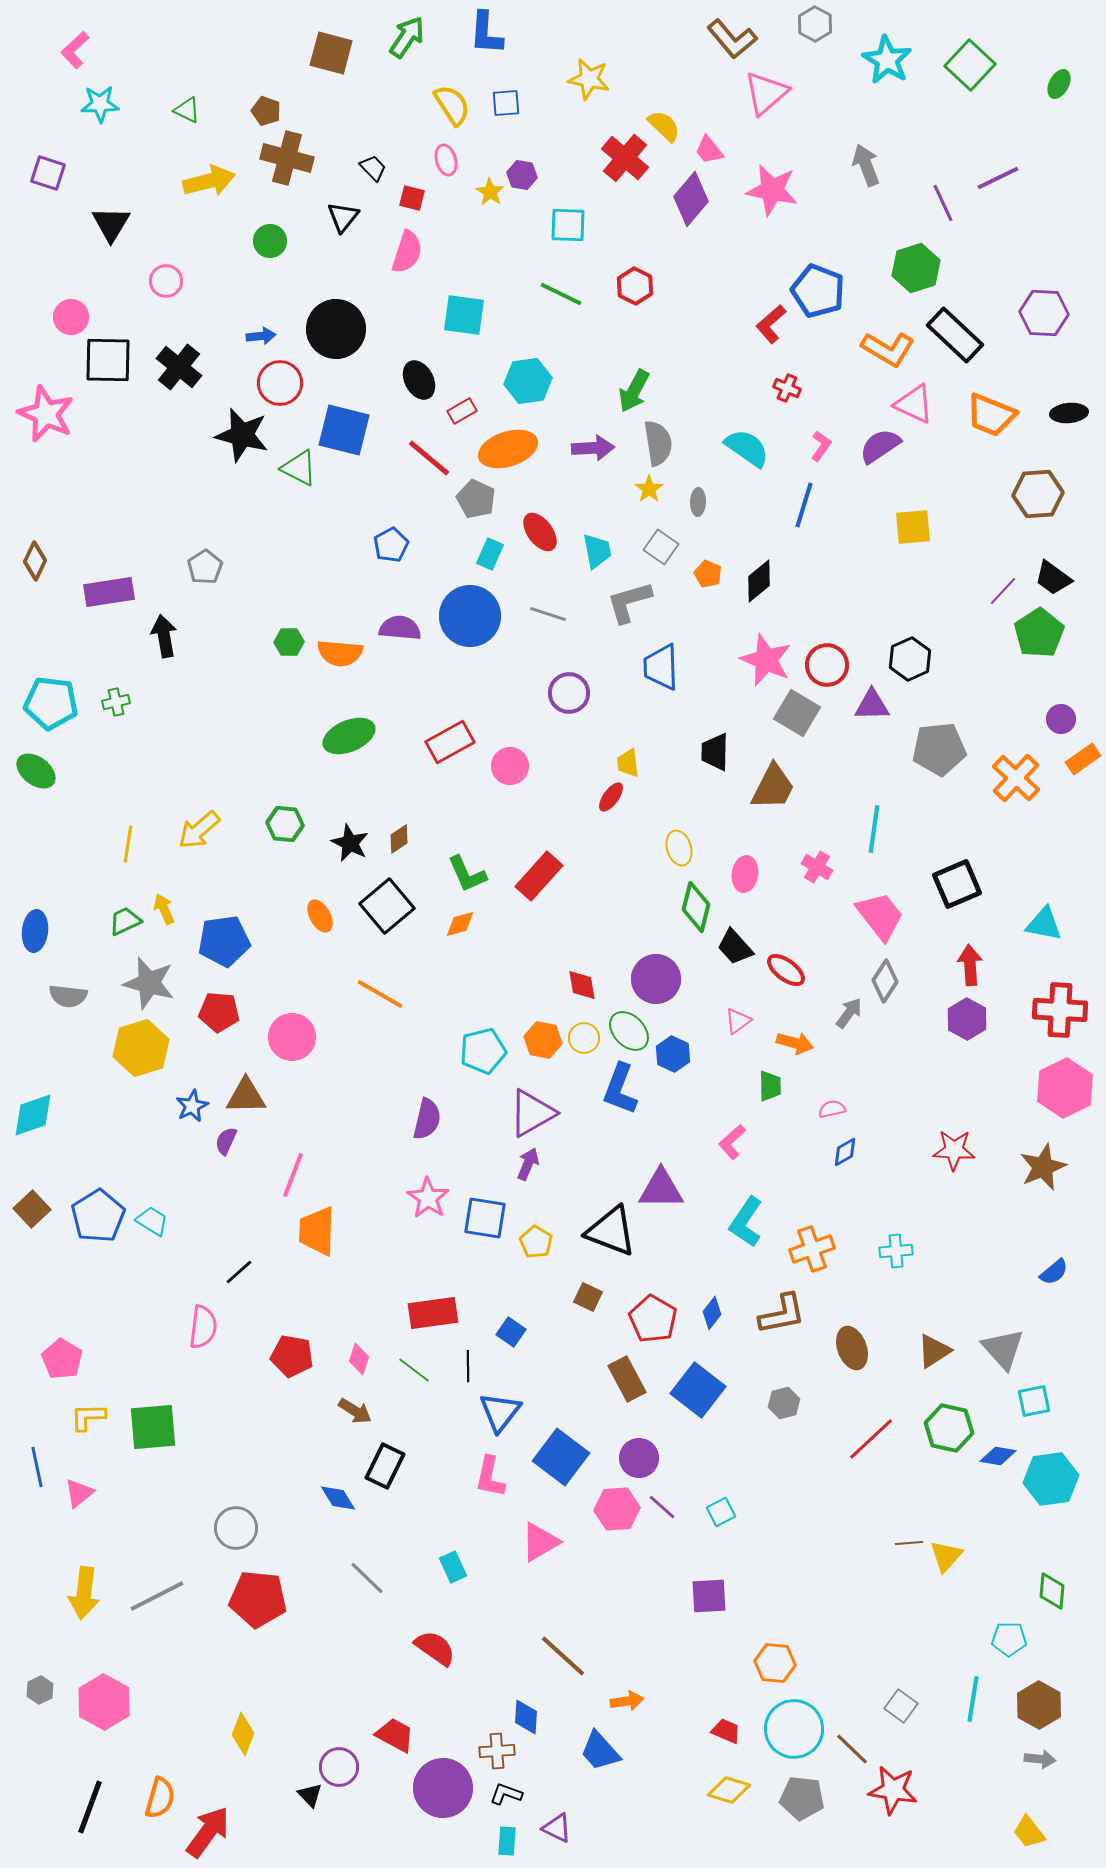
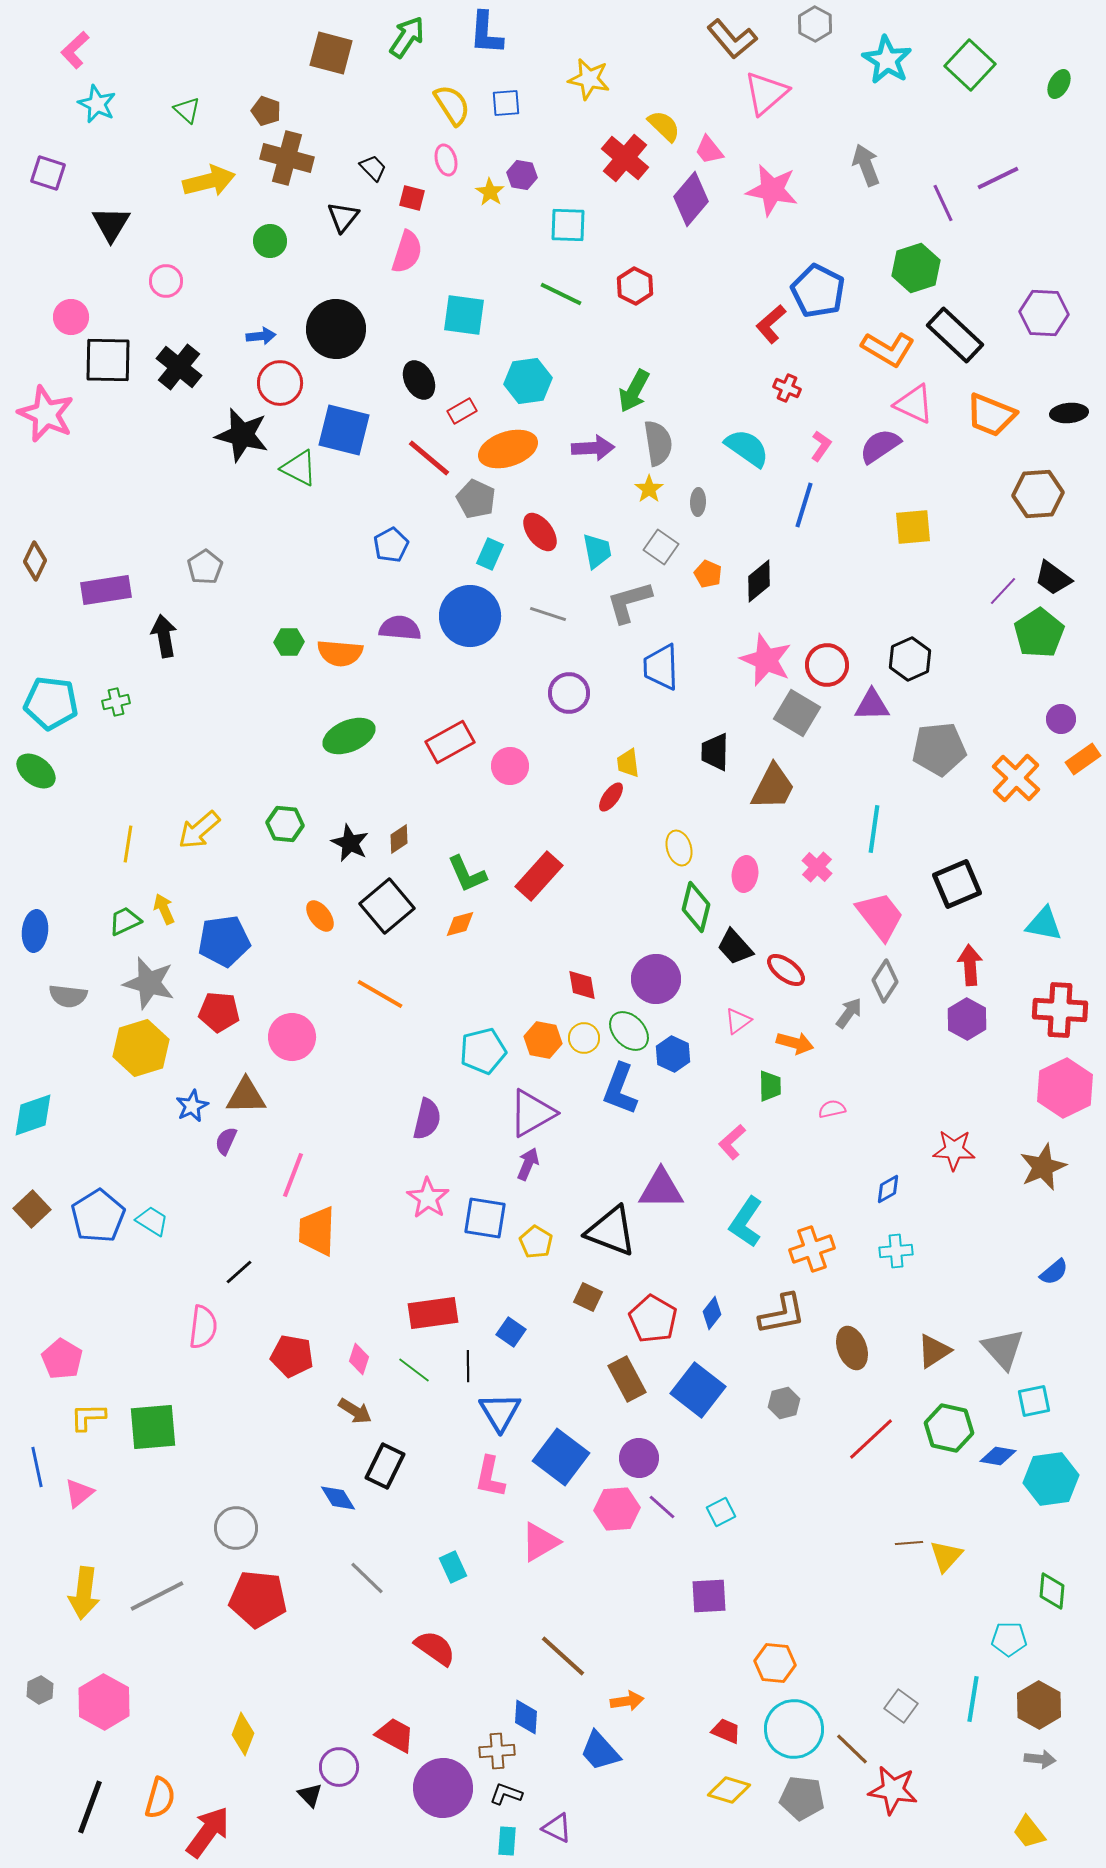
cyan star at (100, 104): moved 3 px left; rotated 27 degrees clockwise
green triangle at (187, 110): rotated 16 degrees clockwise
blue pentagon at (818, 291): rotated 6 degrees clockwise
purple rectangle at (109, 592): moved 3 px left, 2 px up
pink cross at (817, 867): rotated 12 degrees clockwise
orange ellipse at (320, 916): rotated 8 degrees counterclockwise
blue diamond at (845, 1152): moved 43 px right, 37 px down
blue triangle at (500, 1412): rotated 9 degrees counterclockwise
